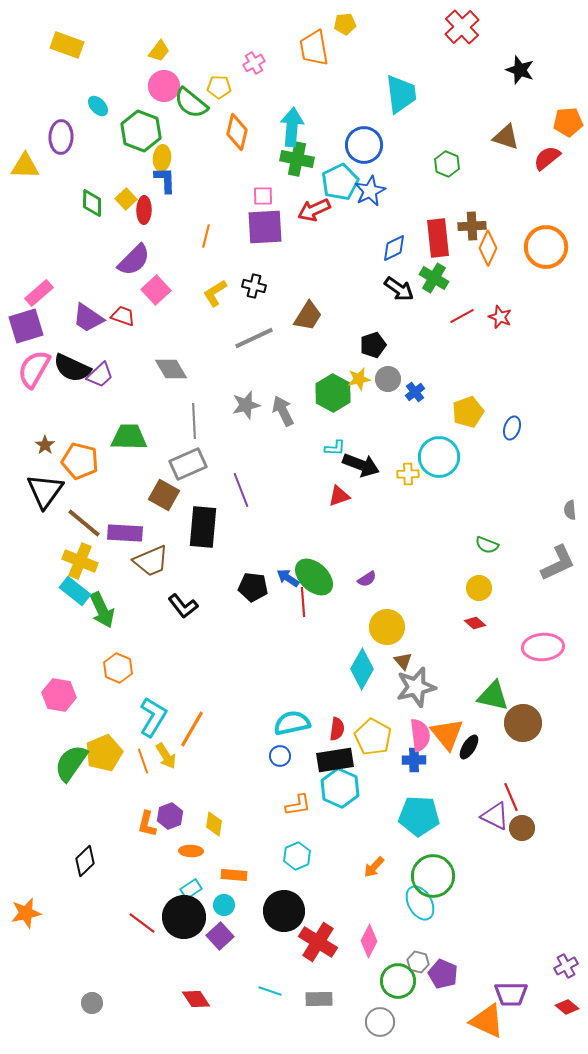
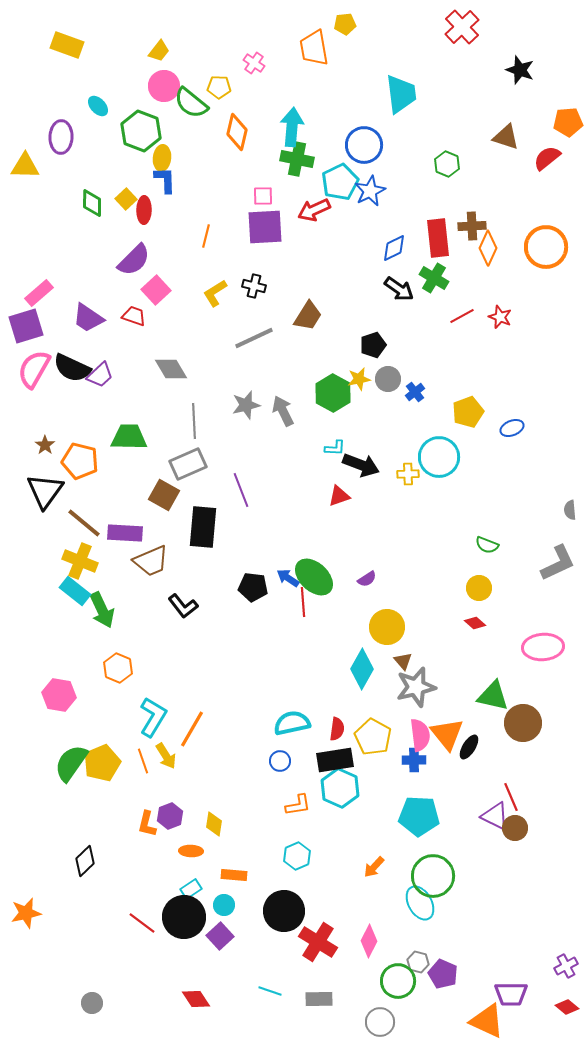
pink cross at (254, 63): rotated 25 degrees counterclockwise
red trapezoid at (123, 316): moved 11 px right
blue ellipse at (512, 428): rotated 50 degrees clockwise
yellow pentagon at (104, 753): moved 2 px left, 10 px down
blue circle at (280, 756): moved 5 px down
brown circle at (522, 828): moved 7 px left
